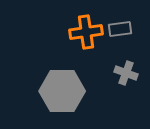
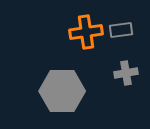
gray rectangle: moved 1 px right, 1 px down
gray cross: rotated 30 degrees counterclockwise
